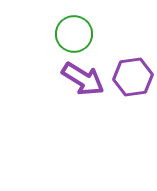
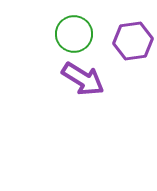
purple hexagon: moved 36 px up
